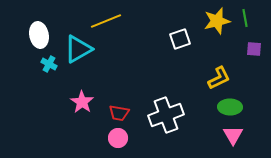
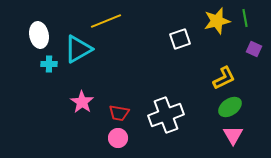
purple square: rotated 21 degrees clockwise
cyan cross: rotated 28 degrees counterclockwise
yellow L-shape: moved 5 px right
green ellipse: rotated 35 degrees counterclockwise
